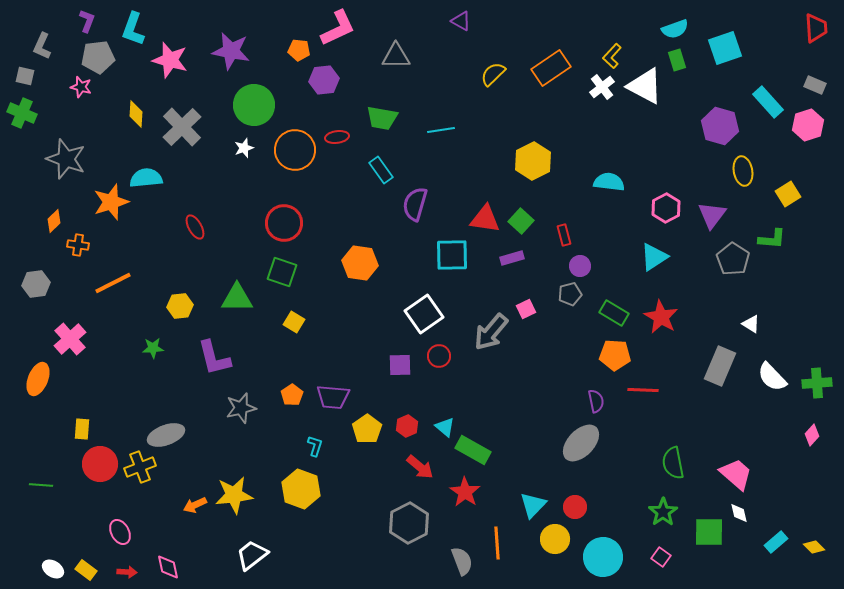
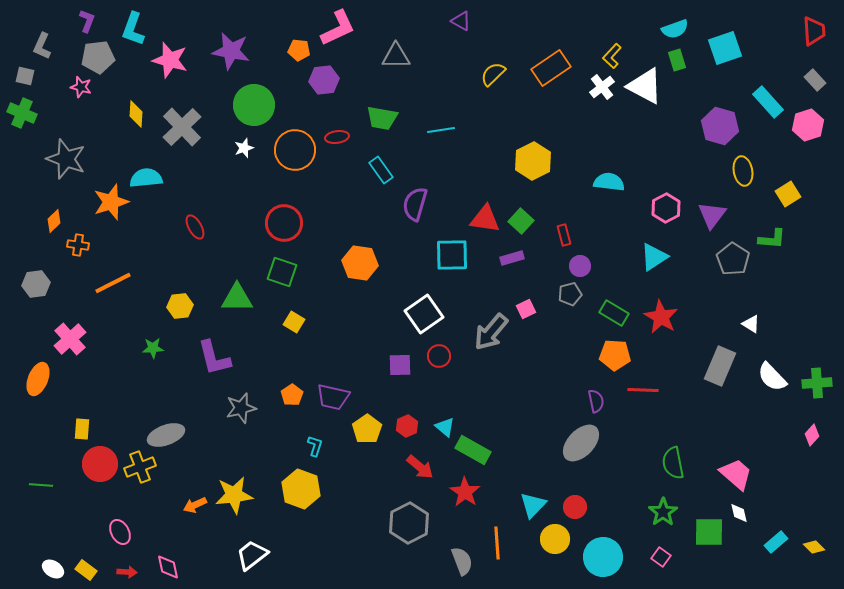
red trapezoid at (816, 28): moved 2 px left, 3 px down
gray rectangle at (815, 85): moved 5 px up; rotated 25 degrees clockwise
purple trapezoid at (333, 397): rotated 8 degrees clockwise
